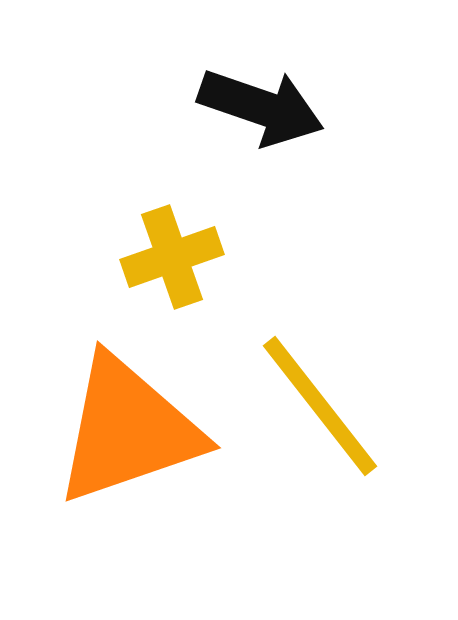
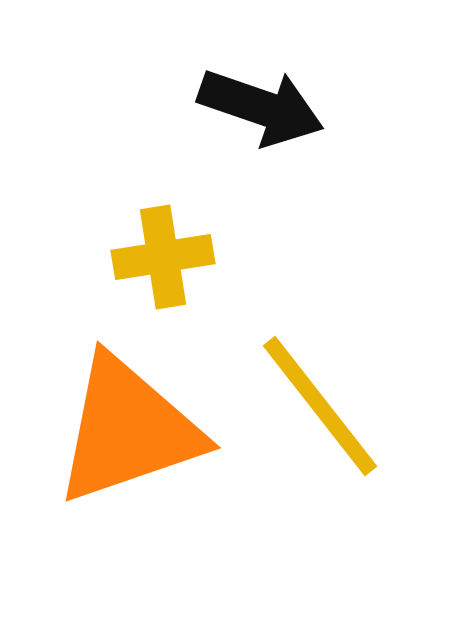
yellow cross: moved 9 px left; rotated 10 degrees clockwise
